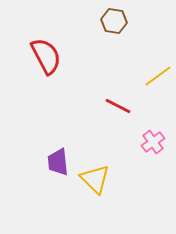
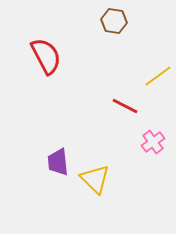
red line: moved 7 px right
